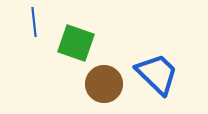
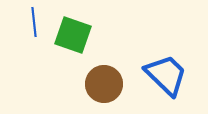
green square: moved 3 px left, 8 px up
blue trapezoid: moved 9 px right, 1 px down
